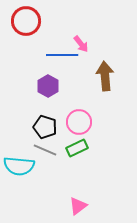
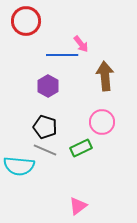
pink circle: moved 23 px right
green rectangle: moved 4 px right
